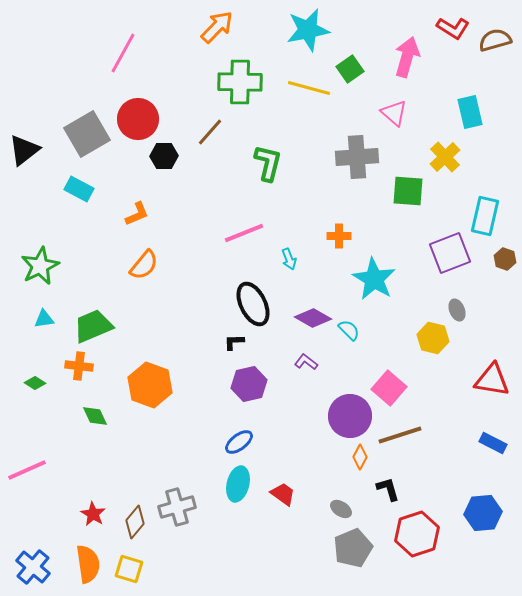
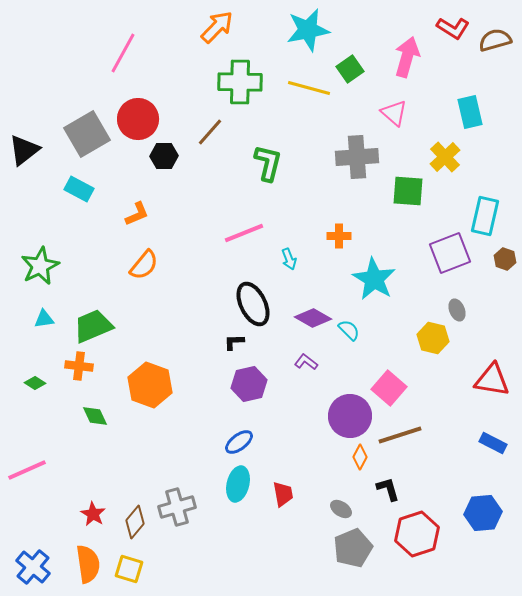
red trapezoid at (283, 494): rotated 44 degrees clockwise
